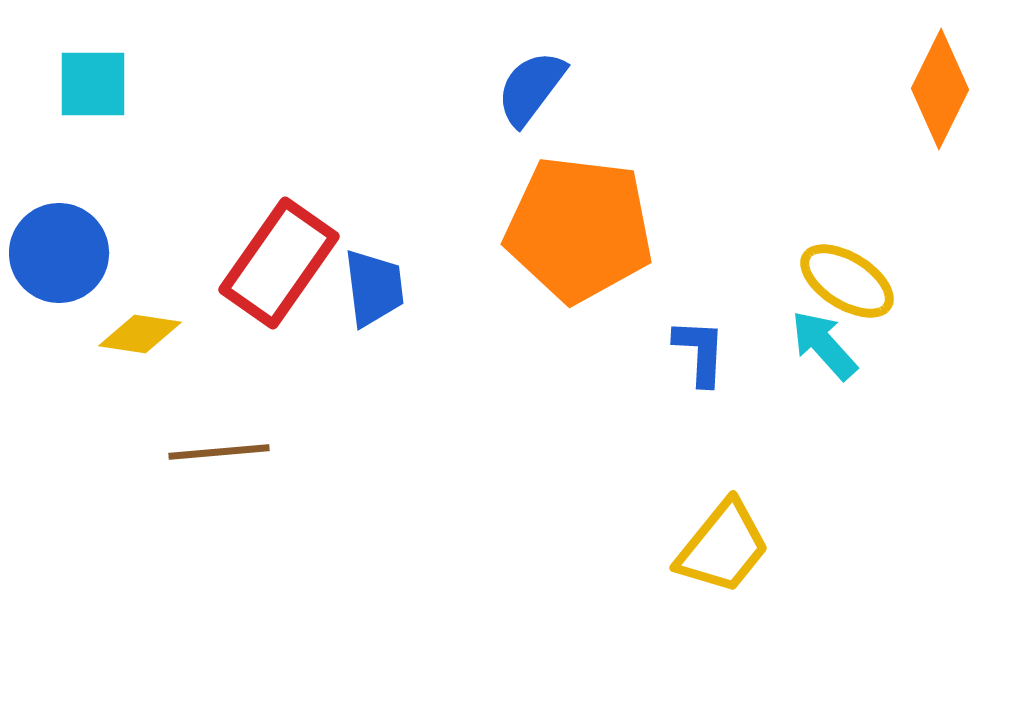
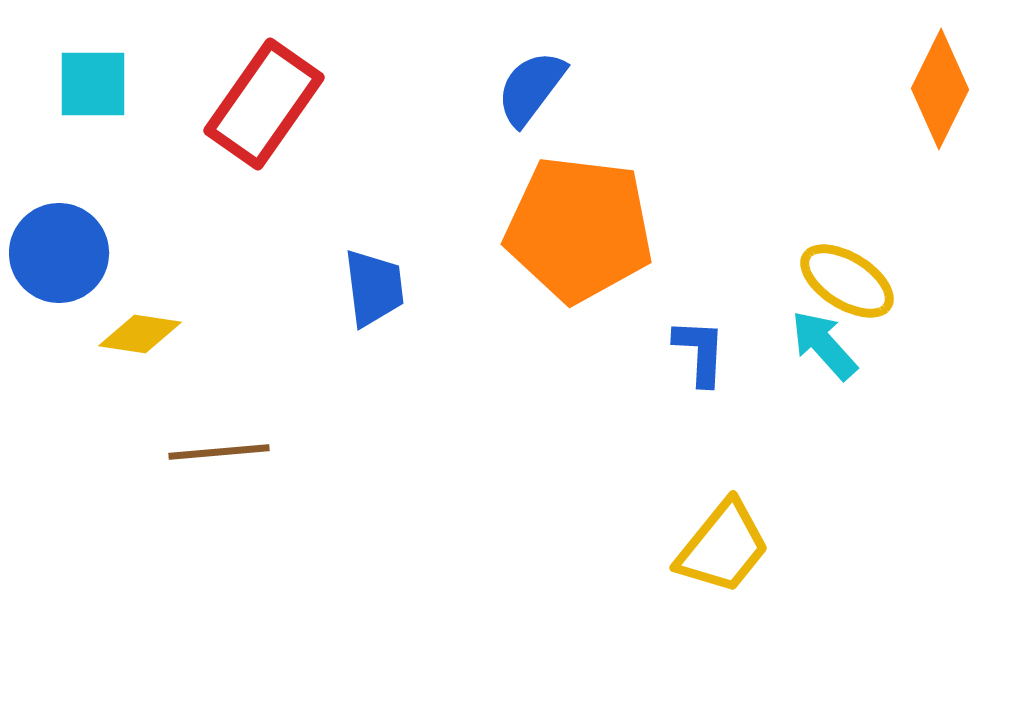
red rectangle: moved 15 px left, 159 px up
